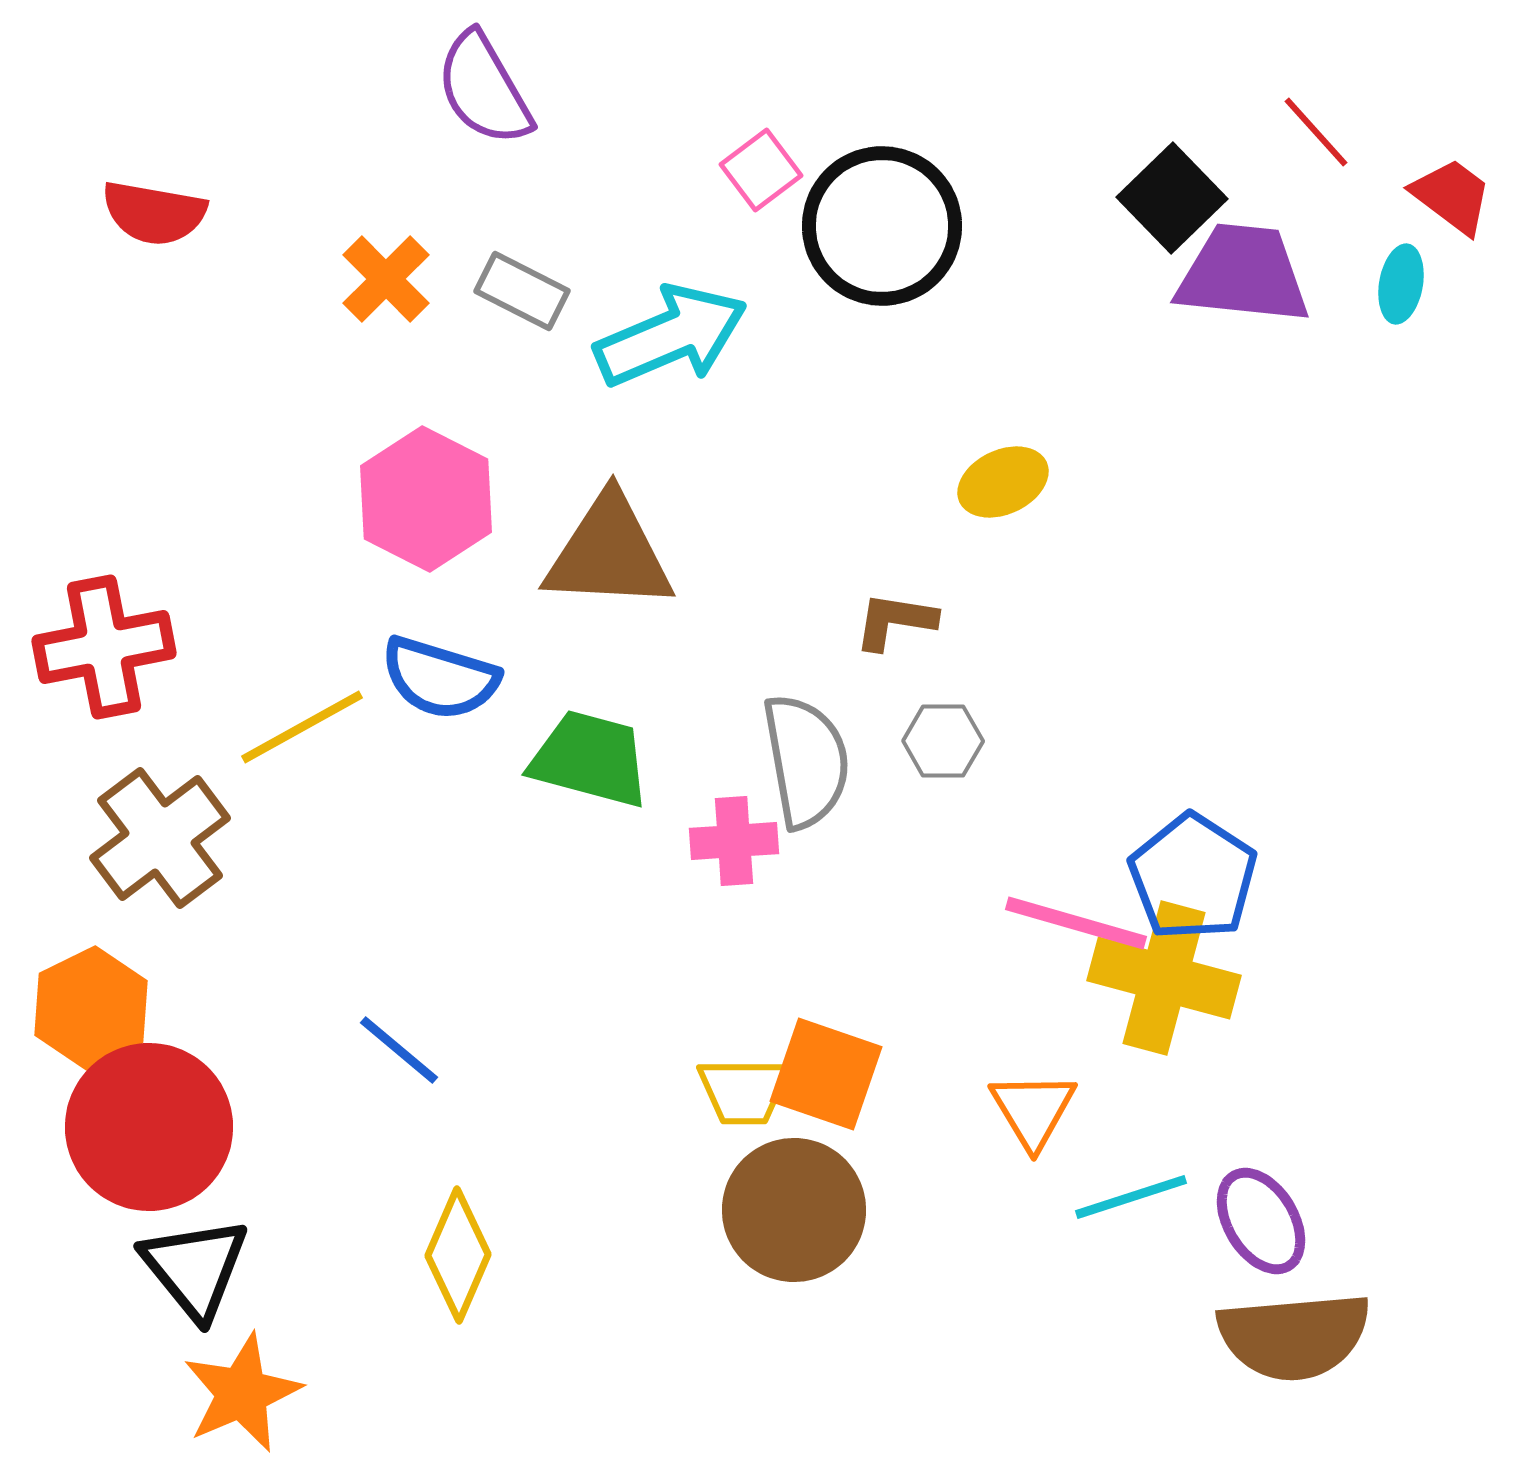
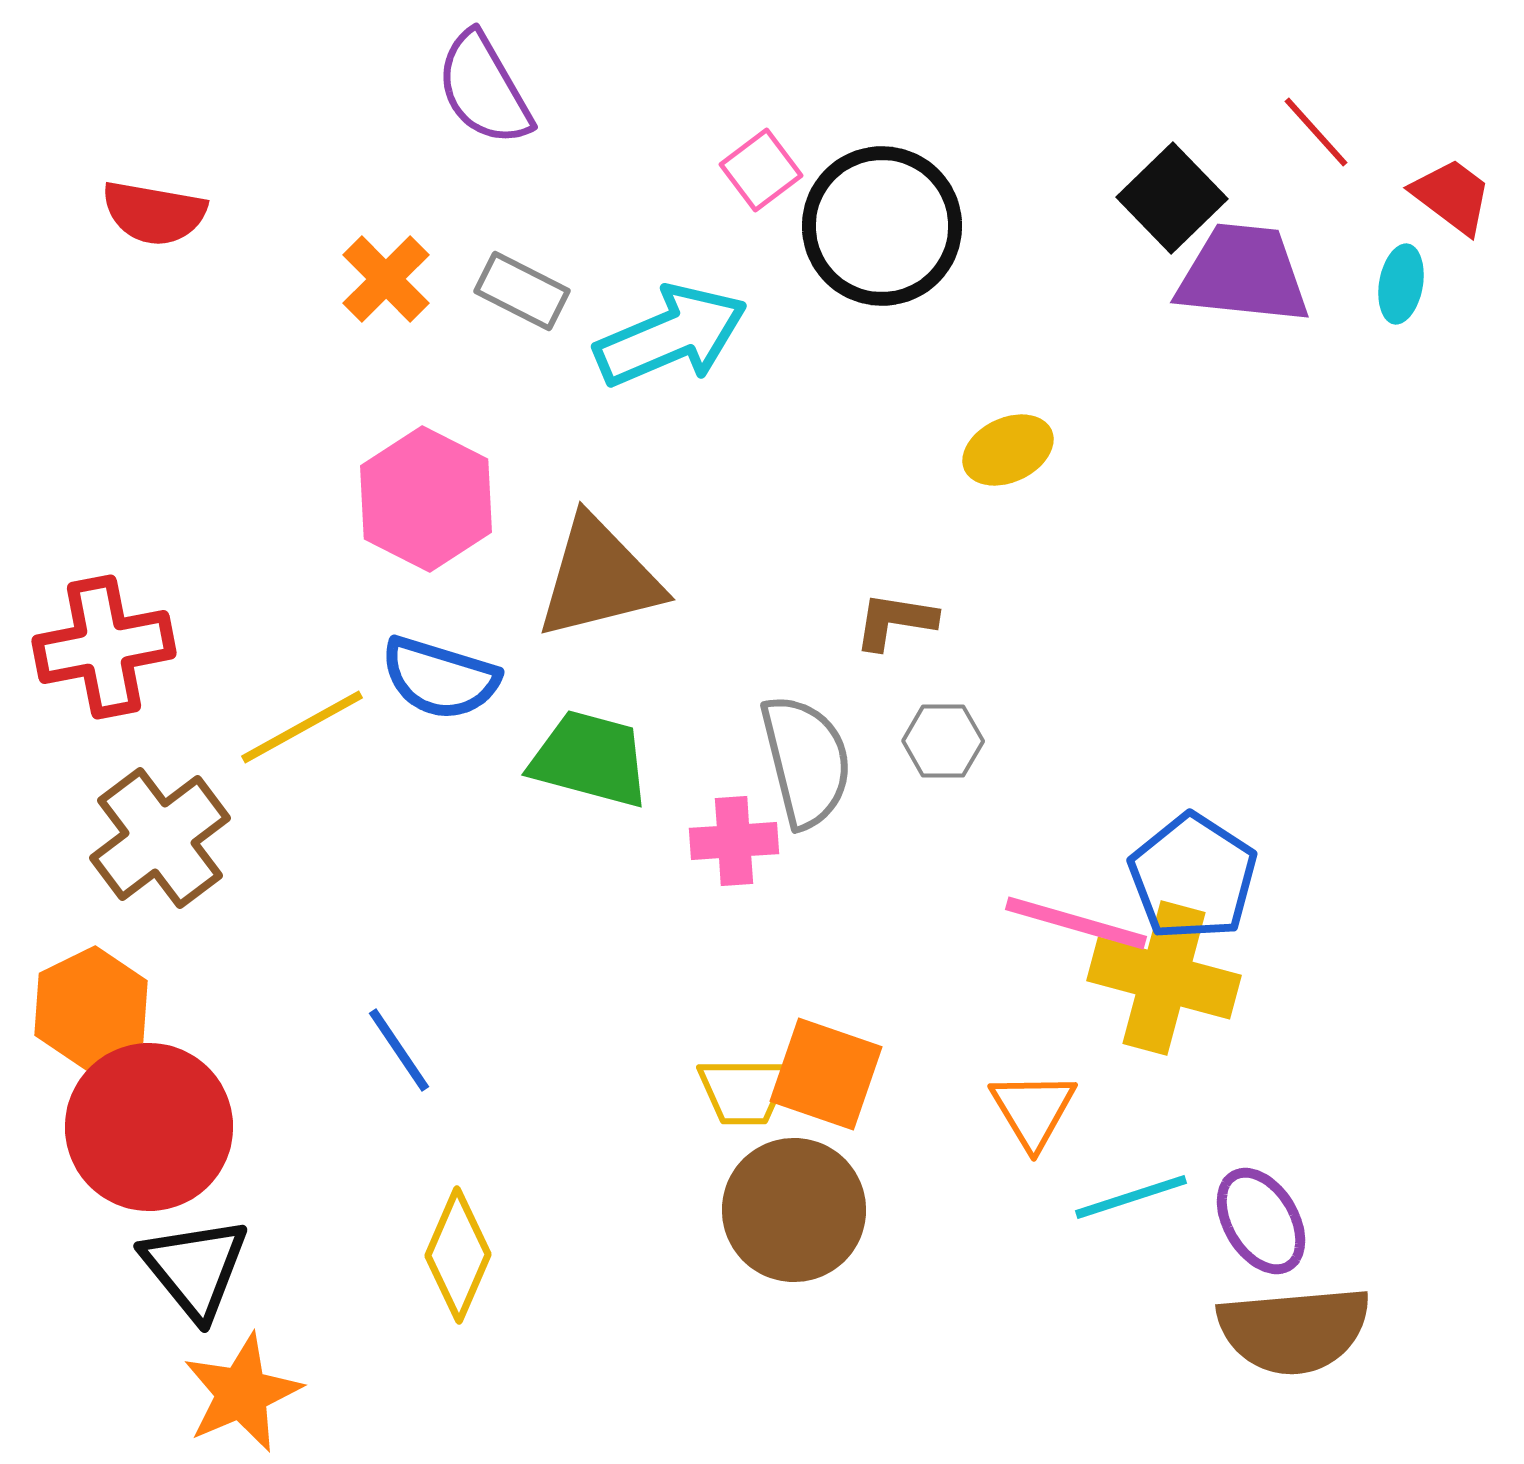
yellow ellipse: moved 5 px right, 32 px up
brown triangle: moved 10 px left, 25 px down; rotated 17 degrees counterclockwise
gray semicircle: rotated 4 degrees counterclockwise
blue line: rotated 16 degrees clockwise
brown semicircle: moved 6 px up
